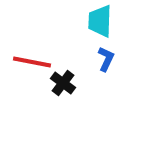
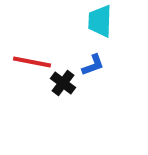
blue L-shape: moved 13 px left, 6 px down; rotated 45 degrees clockwise
